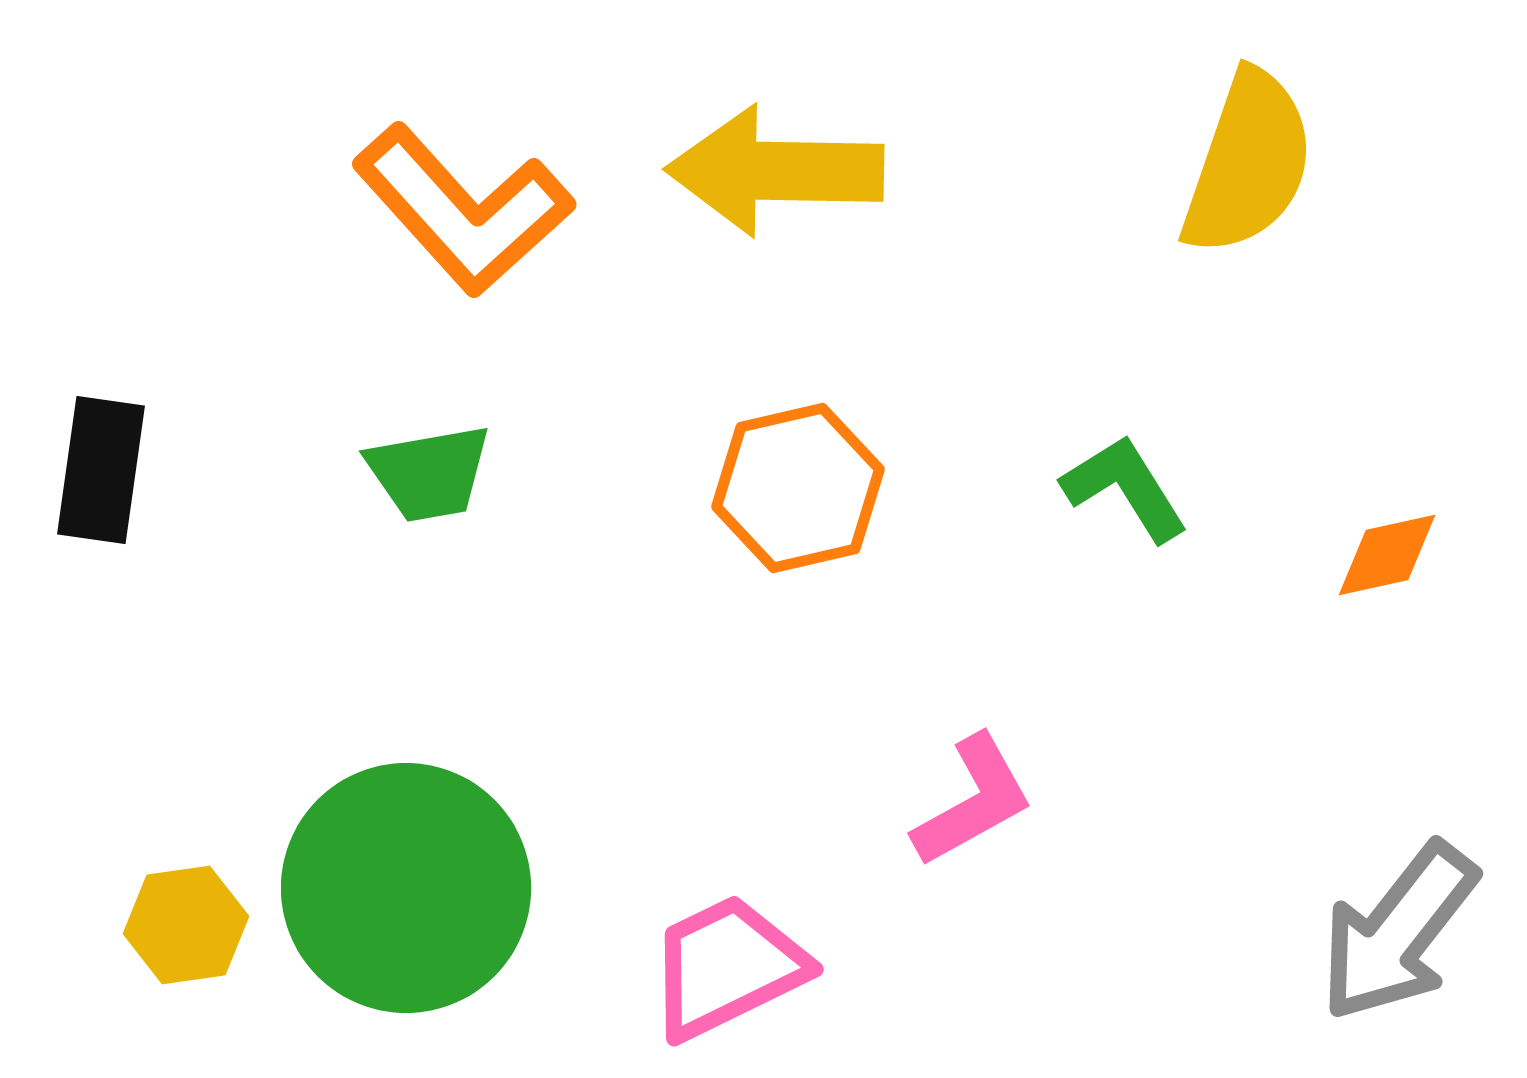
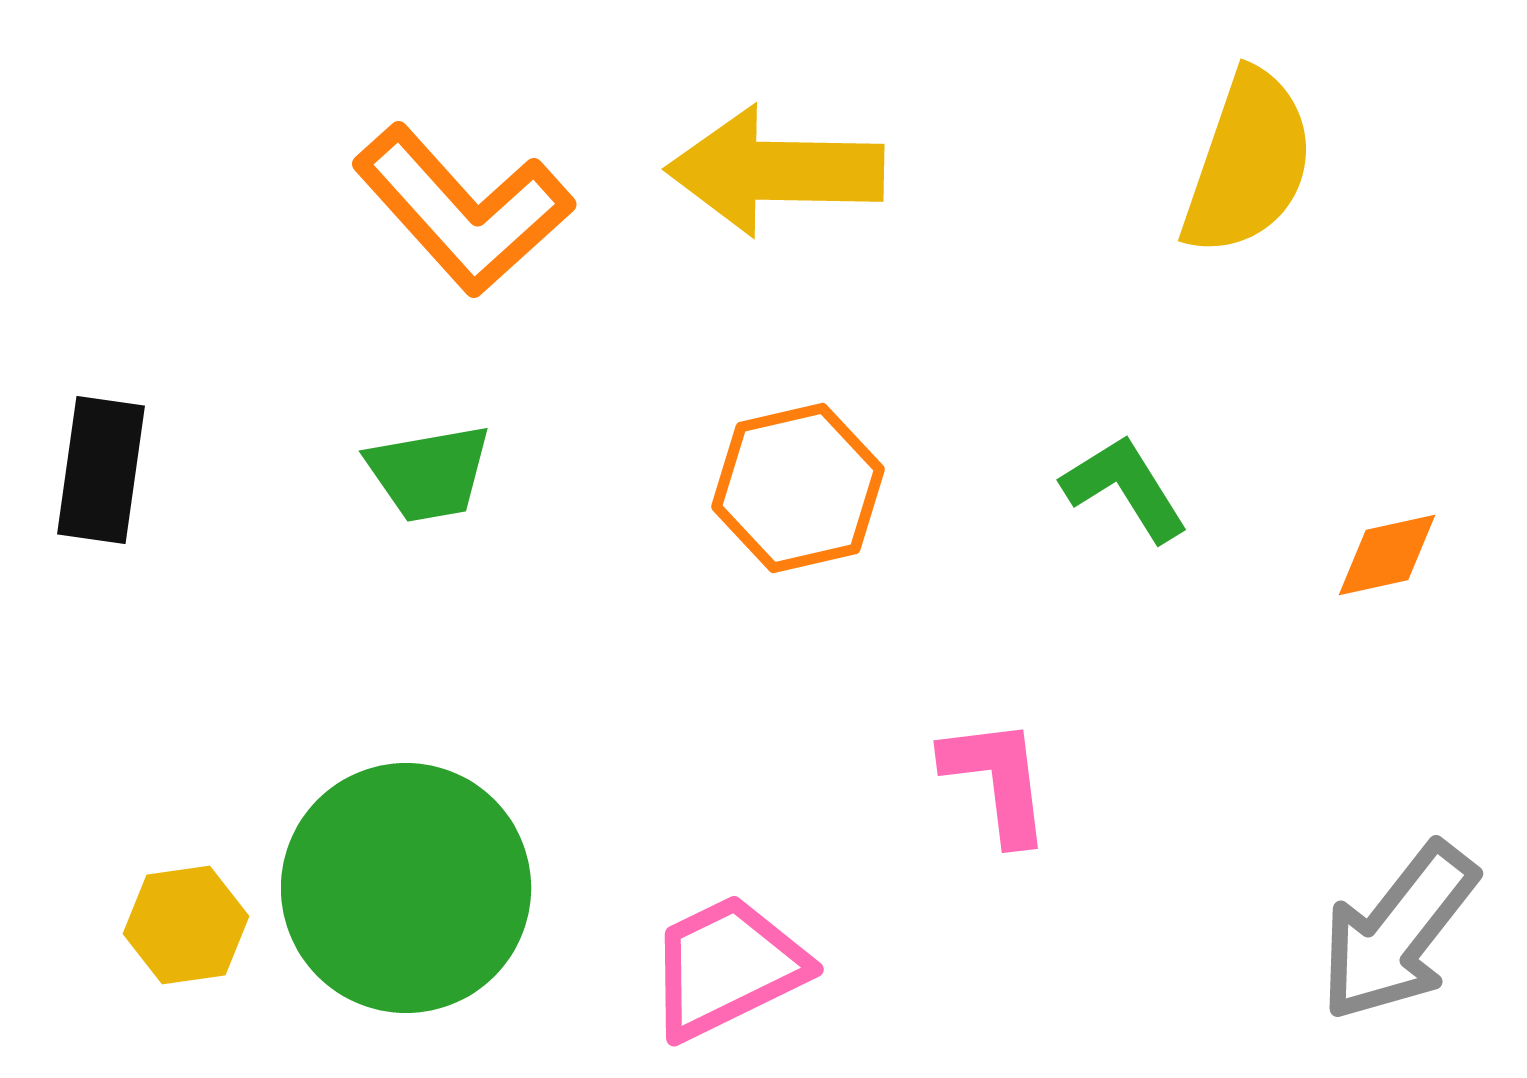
pink L-shape: moved 24 px right, 21 px up; rotated 68 degrees counterclockwise
